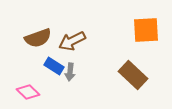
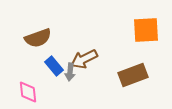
brown arrow: moved 12 px right, 18 px down
blue rectangle: rotated 18 degrees clockwise
brown rectangle: rotated 64 degrees counterclockwise
pink diamond: rotated 40 degrees clockwise
